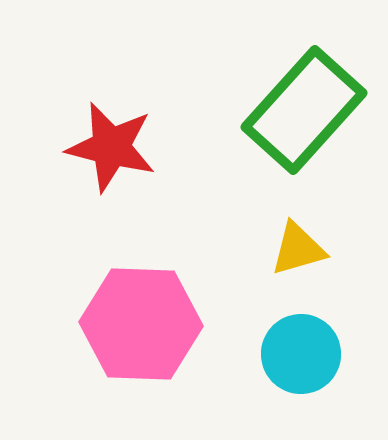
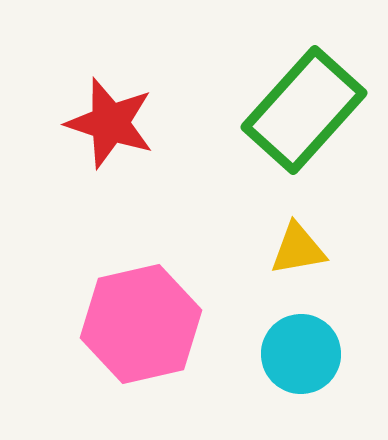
red star: moved 1 px left, 24 px up; rotated 4 degrees clockwise
yellow triangle: rotated 6 degrees clockwise
pink hexagon: rotated 15 degrees counterclockwise
